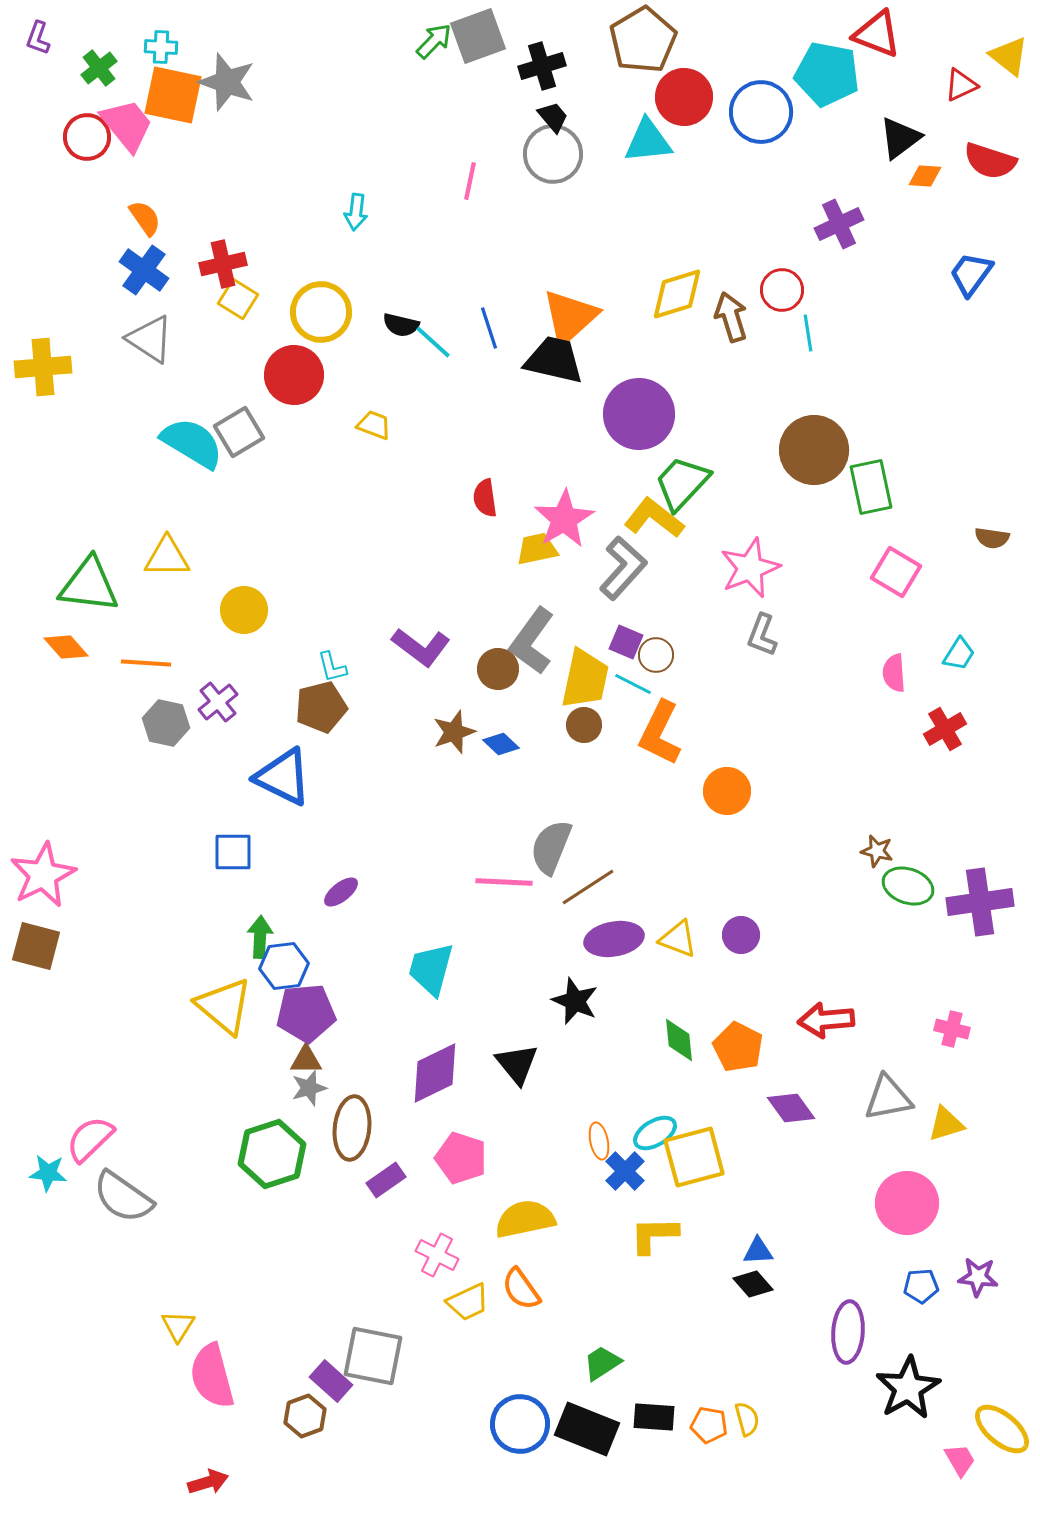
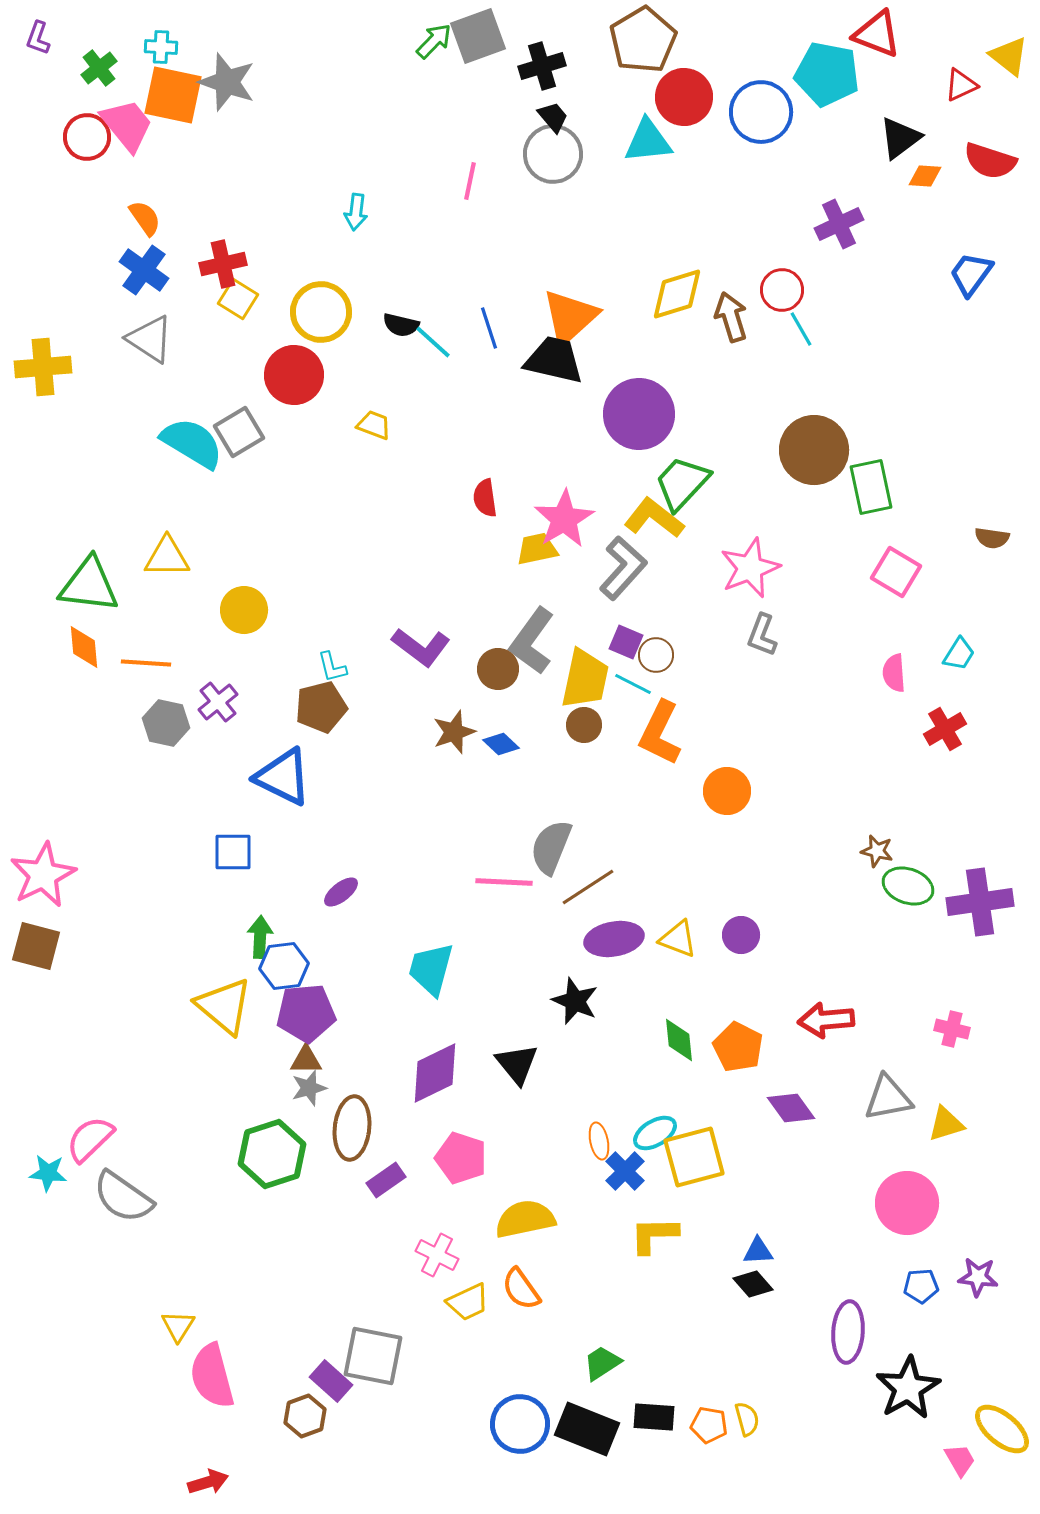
cyan line at (808, 333): moved 7 px left, 4 px up; rotated 21 degrees counterclockwise
orange diamond at (66, 647): moved 18 px right; rotated 36 degrees clockwise
